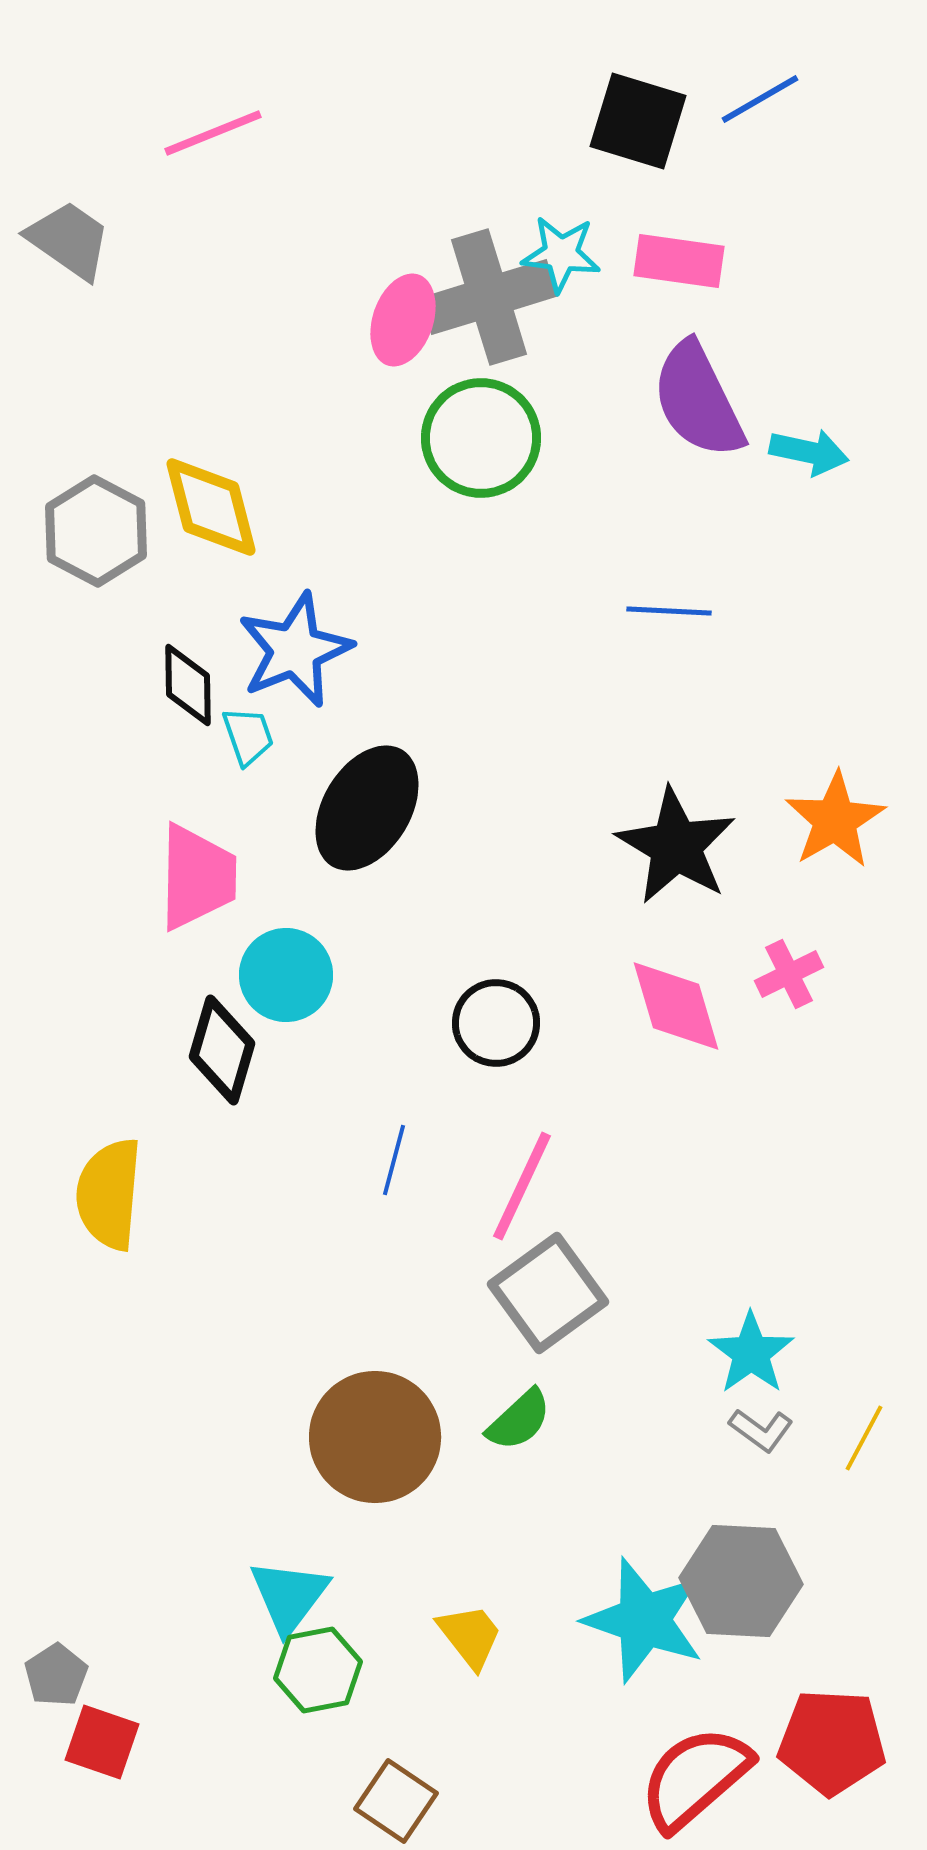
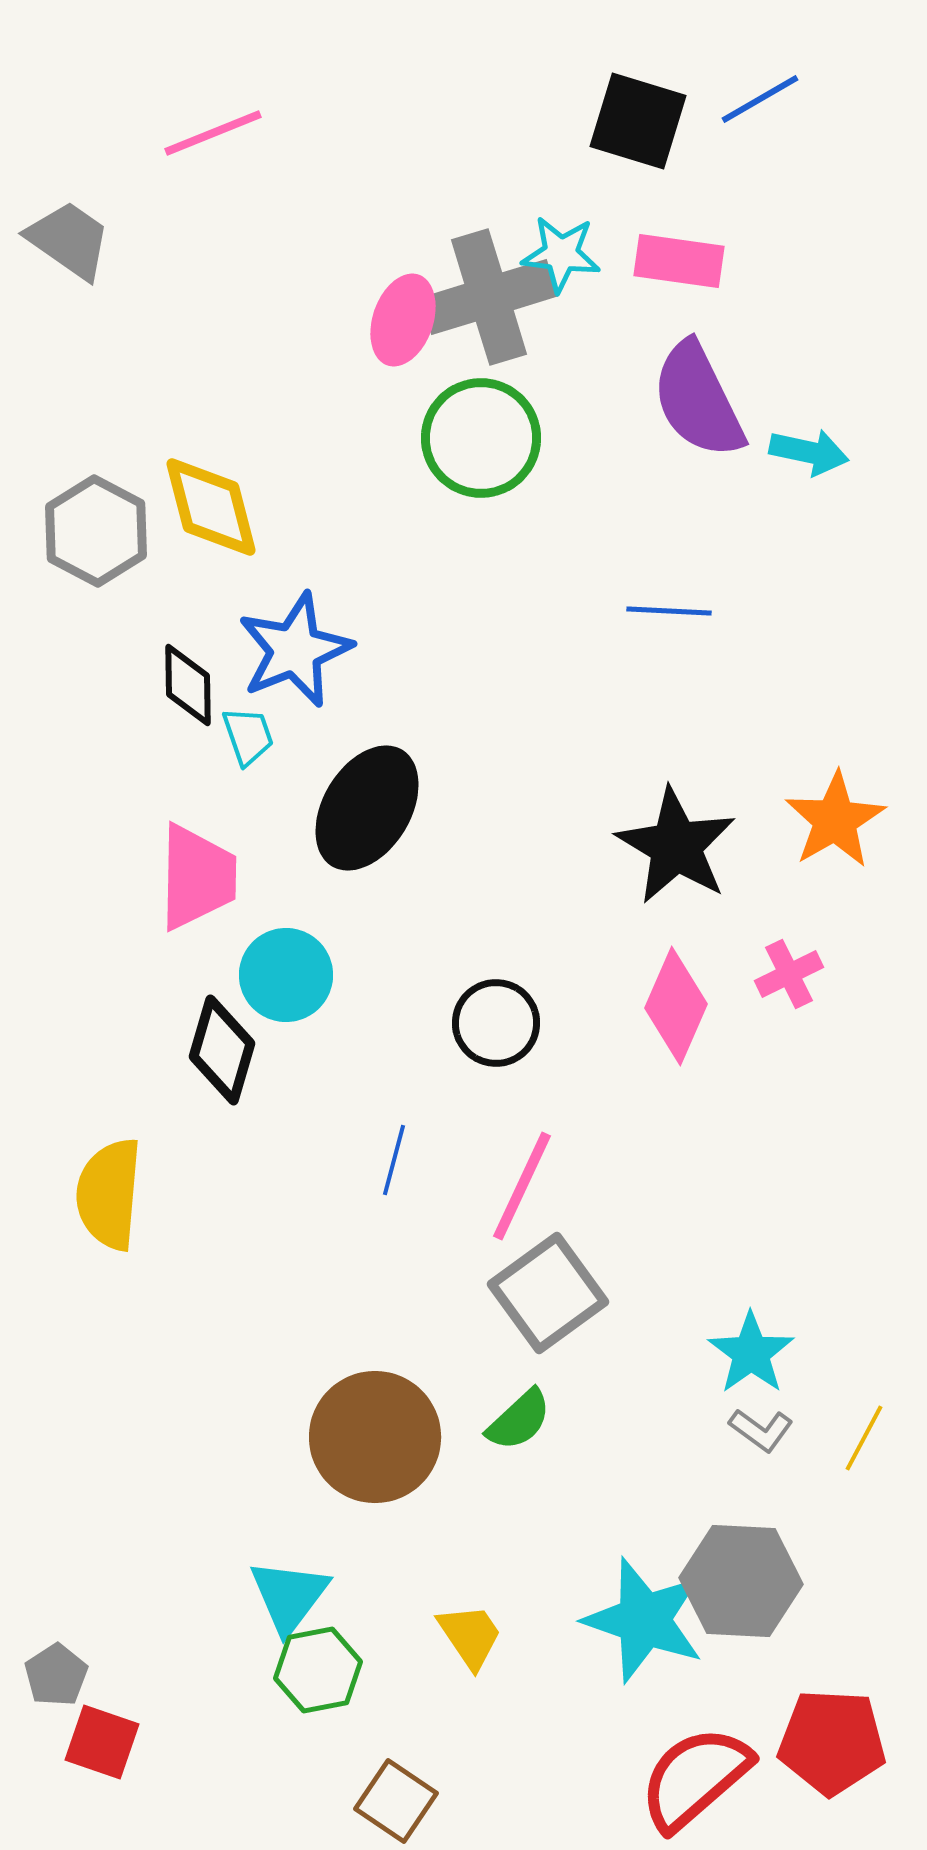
pink diamond at (676, 1006): rotated 40 degrees clockwise
yellow trapezoid at (470, 1636): rotated 4 degrees clockwise
